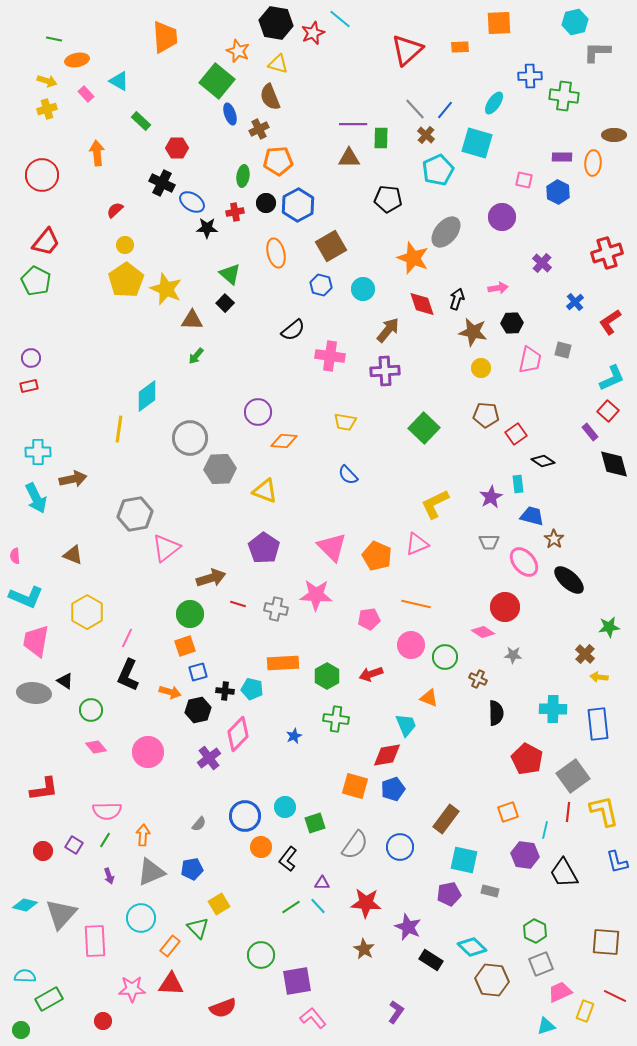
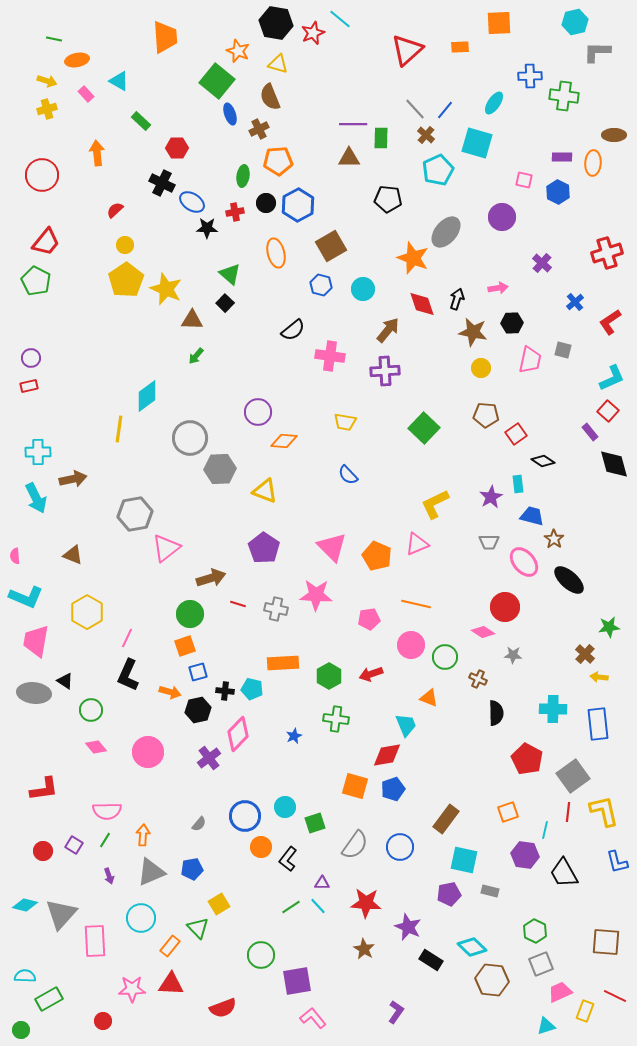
green hexagon at (327, 676): moved 2 px right
